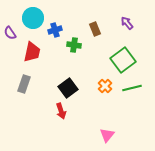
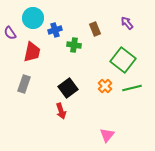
green square: rotated 15 degrees counterclockwise
